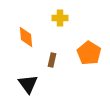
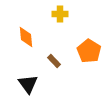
yellow cross: moved 4 px up
orange pentagon: moved 2 px up
brown rectangle: moved 2 px right, 1 px down; rotated 56 degrees counterclockwise
